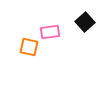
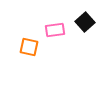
pink rectangle: moved 5 px right, 2 px up
